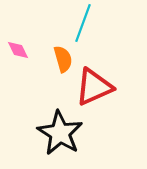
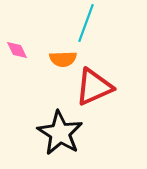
cyan line: moved 3 px right
pink diamond: moved 1 px left
orange semicircle: rotated 104 degrees clockwise
